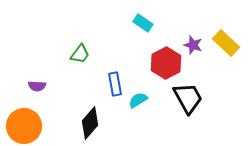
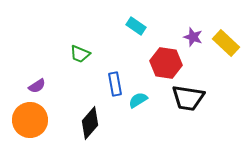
cyan rectangle: moved 7 px left, 3 px down
purple star: moved 8 px up
green trapezoid: rotated 75 degrees clockwise
red hexagon: rotated 24 degrees counterclockwise
purple semicircle: rotated 36 degrees counterclockwise
black trapezoid: rotated 128 degrees clockwise
orange circle: moved 6 px right, 6 px up
